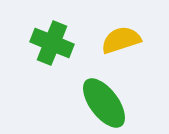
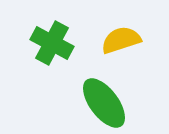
green cross: rotated 6 degrees clockwise
